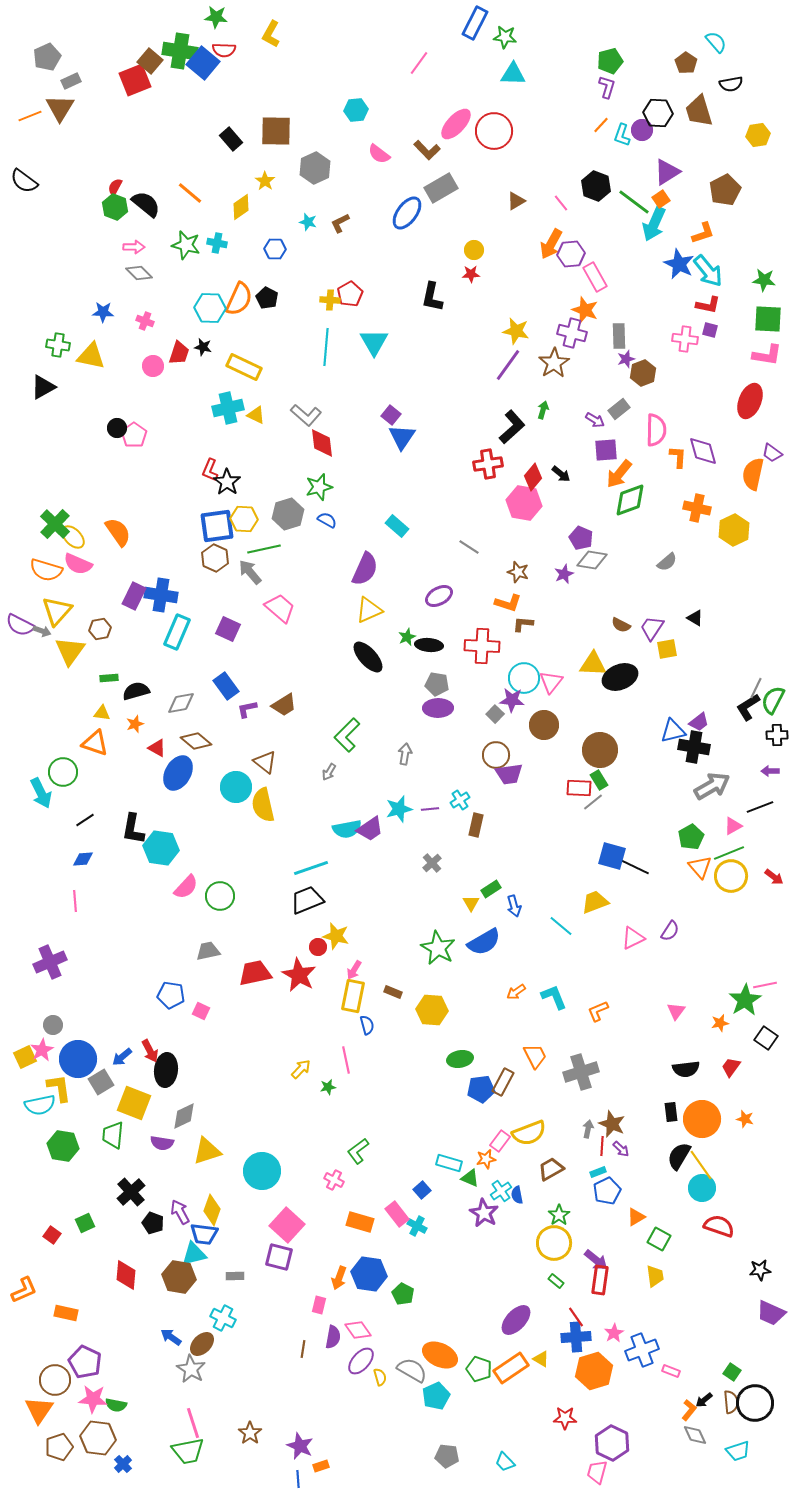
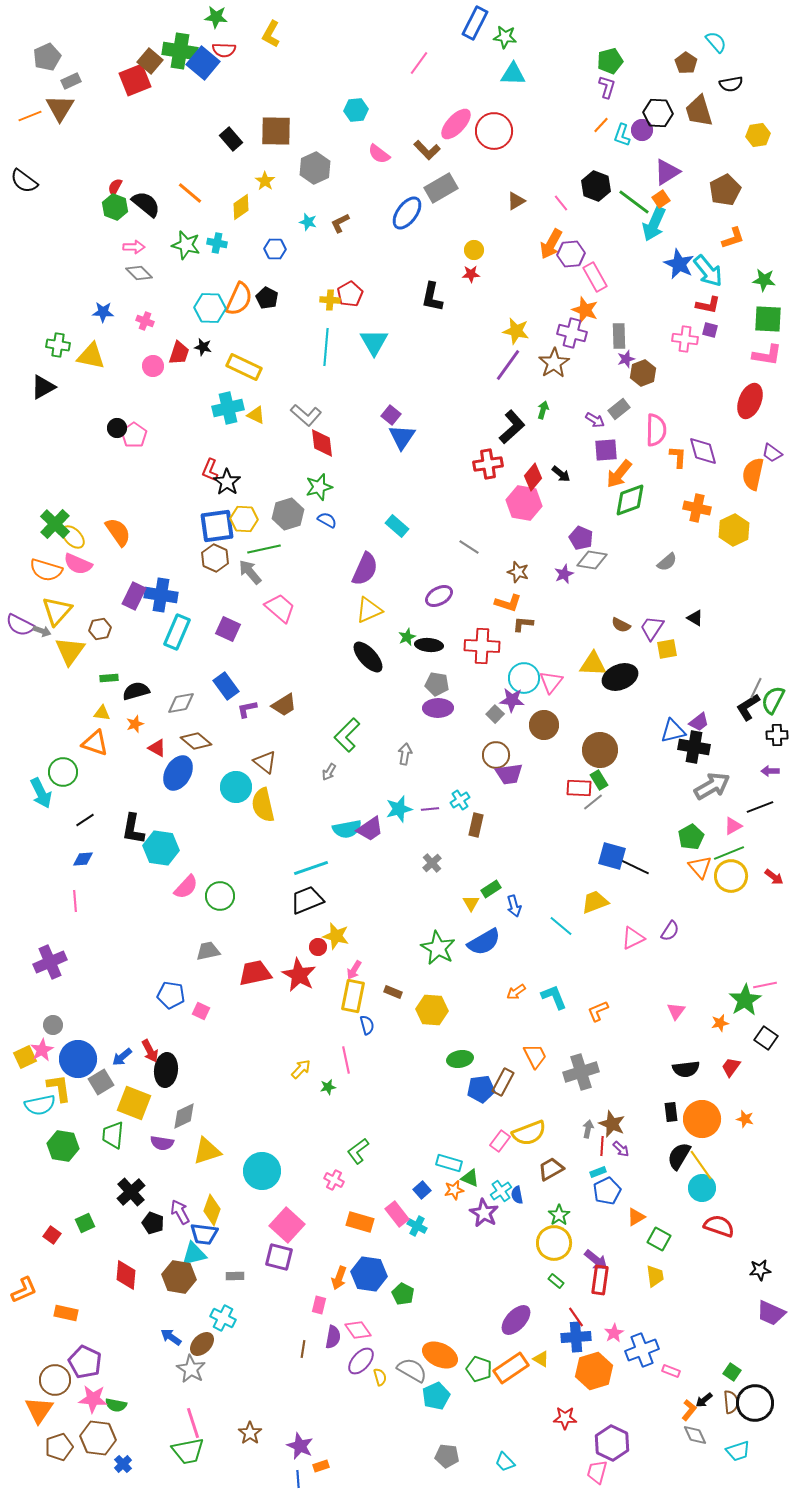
orange L-shape at (703, 233): moved 30 px right, 5 px down
orange star at (486, 1159): moved 32 px left, 31 px down
